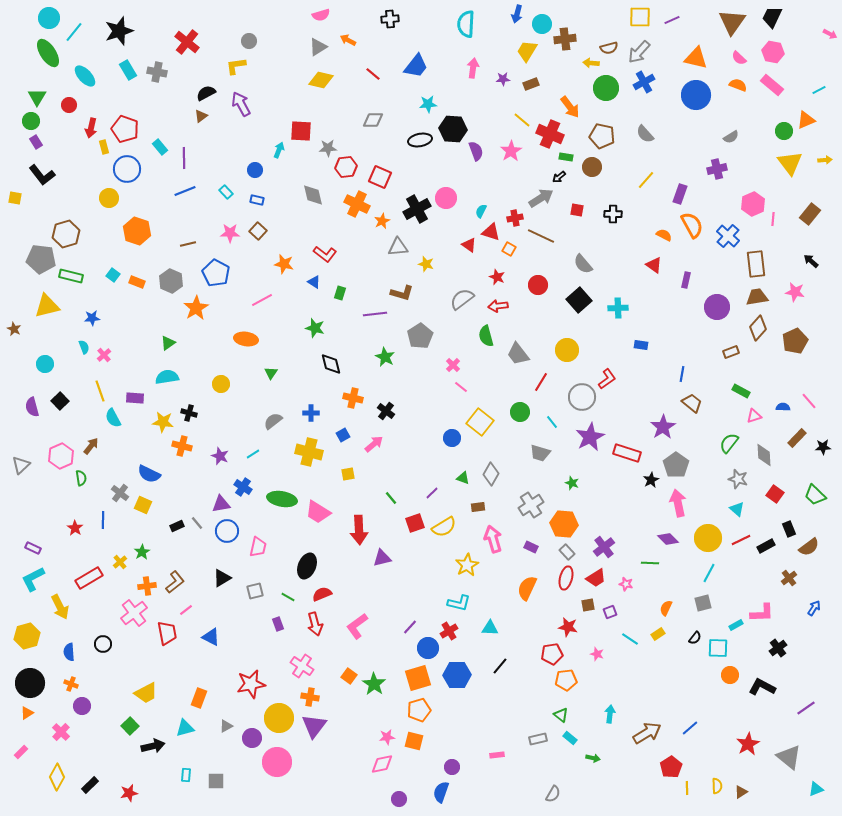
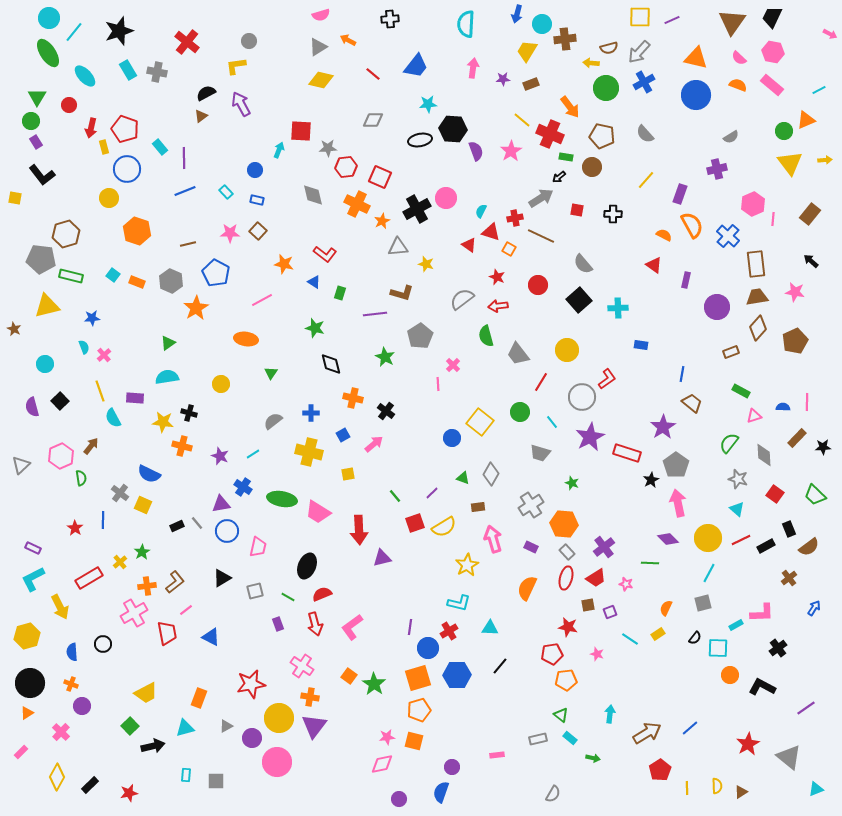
pink line at (461, 387): moved 23 px left, 3 px up; rotated 48 degrees clockwise
pink line at (809, 401): moved 2 px left, 1 px down; rotated 42 degrees clockwise
green line at (391, 498): moved 4 px right, 2 px up
pink cross at (134, 613): rotated 8 degrees clockwise
pink L-shape at (357, 626): moved 5 px left, 1 px down
purple line at (410, 627): rotated 35 degrees counterclockwise
blue semicircle at (69, 652): moved 3 px right
red pentagon at (671, 767): moved 11 px left, 3 px down
